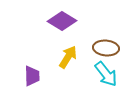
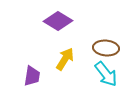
purple diamond: moved 4 px left
yellow arrow: moved 3 px left, 2 px down
purple trapezoid: rotated 10 degrees clockwise
